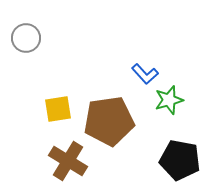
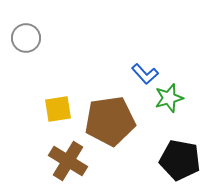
green star: moved 2 px up
brown pentagon: moved 1 px right
